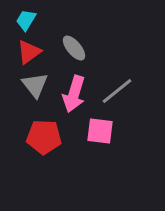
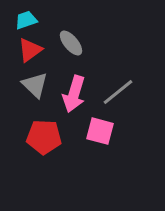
cyan trapezoid: rotated 40 degrees clockwise
gray ellipse: moved 3 px left, 5 px up
red triangle: moved 1 px right, 2 px up
gray triangle: rotated 8 degrees counterclockwise
gray line: moved 1 px right, 1 px down
pink square: rotated 8 degrees clockwise
